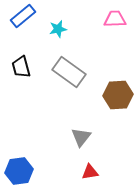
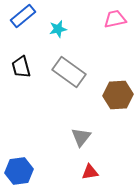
pink trapezoid: rotated 10 degrees counterclockwise
